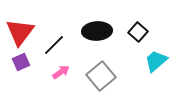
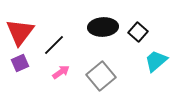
black ellipse: moved 6 px right, 4 px up
purple square: moved 1 px left, 1 px down
